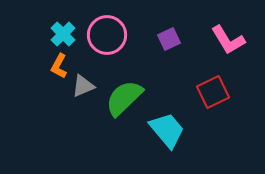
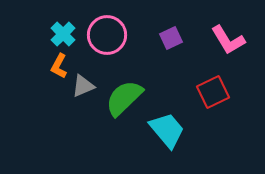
purple square: moved 2 px right, 1 px up
